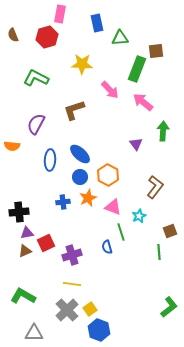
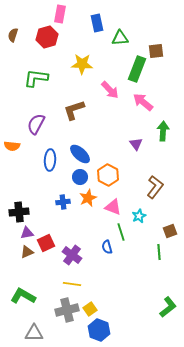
brown semicircle at (13, 35): rotated 40 degrees clockwise
green L-shape at (36, 78): rotated 20 degrees counterclockwise
brown triangle at (25, 251): moved 2 px right, 1 px down
purple cross at (72, 255): rotated 36 degrees counterclockwise
green L-shape at (169, 307): moved 1 px left
gray cross at (67, 310): rotated 30 degrees clockwise
